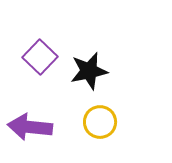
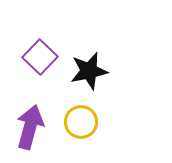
yellow circle: moved 19 px left
purple arrow: rotated 99 degrees clockwise
